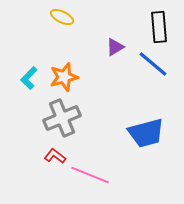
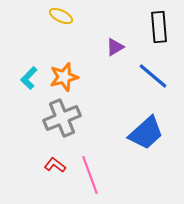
yellow ellipse: moved 1 px left, 1 px up
blue line: moved 12 px down
blue trapezoid: rotated 27 degrees counterclockwise
red L-shape: moved 9 px down
pink line: rotated 48 degrees clockwise
